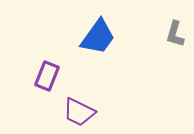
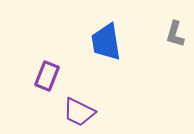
blue trapezoid: moved 8 px right, 5 px down; rotated 135 degrees clockwise
